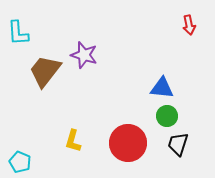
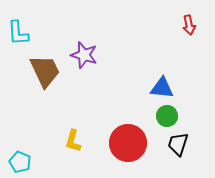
brown trapezoid: rotated 117 degrees clockwise
